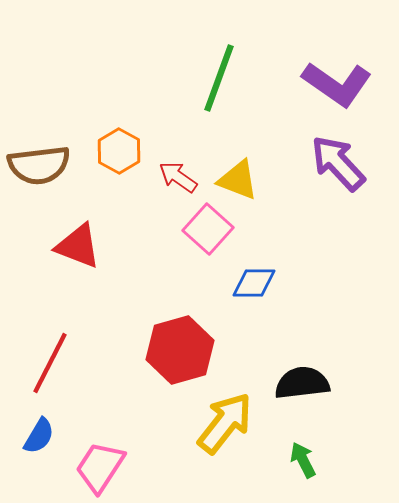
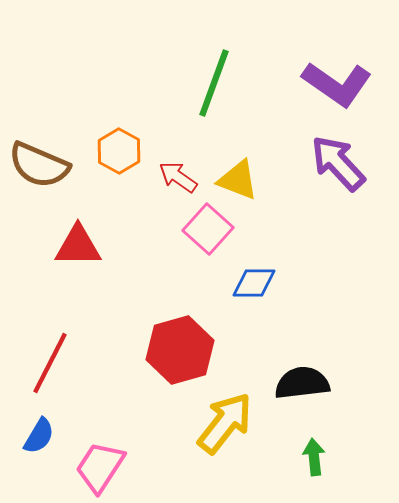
green line: moved 5 px left, 5 px down
brown semicircle: rotated 30 degrees clockwise
red triangle: rotated 21 degrees counterclockwise
green arrow: moved 11 px right, 3 px up; rotated 21 degrees clockwise
